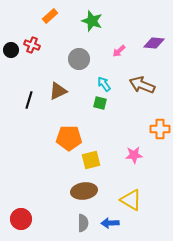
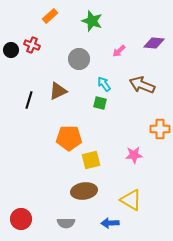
gray semicircle: moved 17 px left; rotated 90 degrees clockwise
